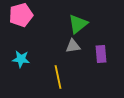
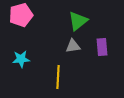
green triangle: moved 3 px up
purple rectangle: moved 1 px right, 7 px up
cyan star: rotated 12 degrees counterclockwise
yellow line: rotated 15 degrees clockwise
